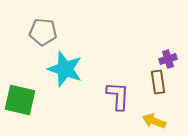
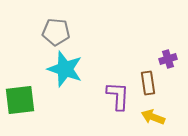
gray pentagon: moved 13 px right
brown rectangle: moved 10 px left, 1 px down
green square: rotated 20 degrees counterclockwise
yellow arrow: moved 1 px left, 4 px up
